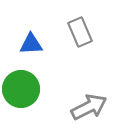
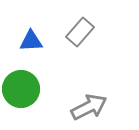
gray rectangle: rotated 64 degrees clockwise
blue triangle: moved 3 px up
